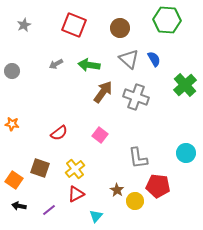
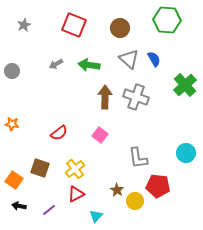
brown arrow: moved 2 px right, 5 px down; rotated 35 degrees counterclockwise
